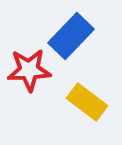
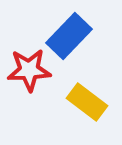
blue rectangle: moved 2 px left
